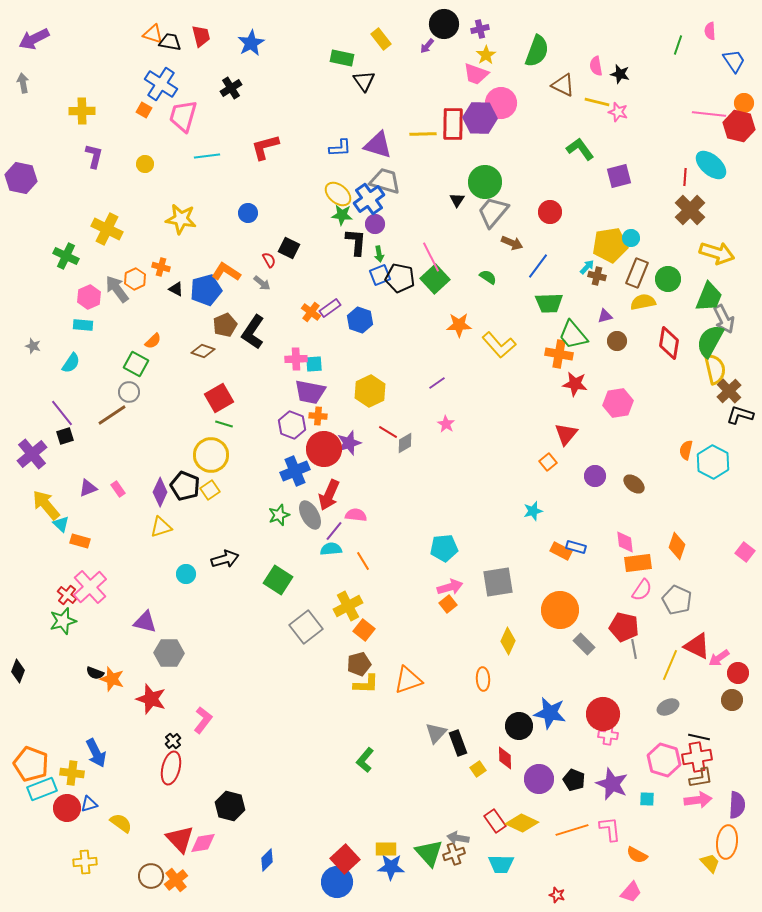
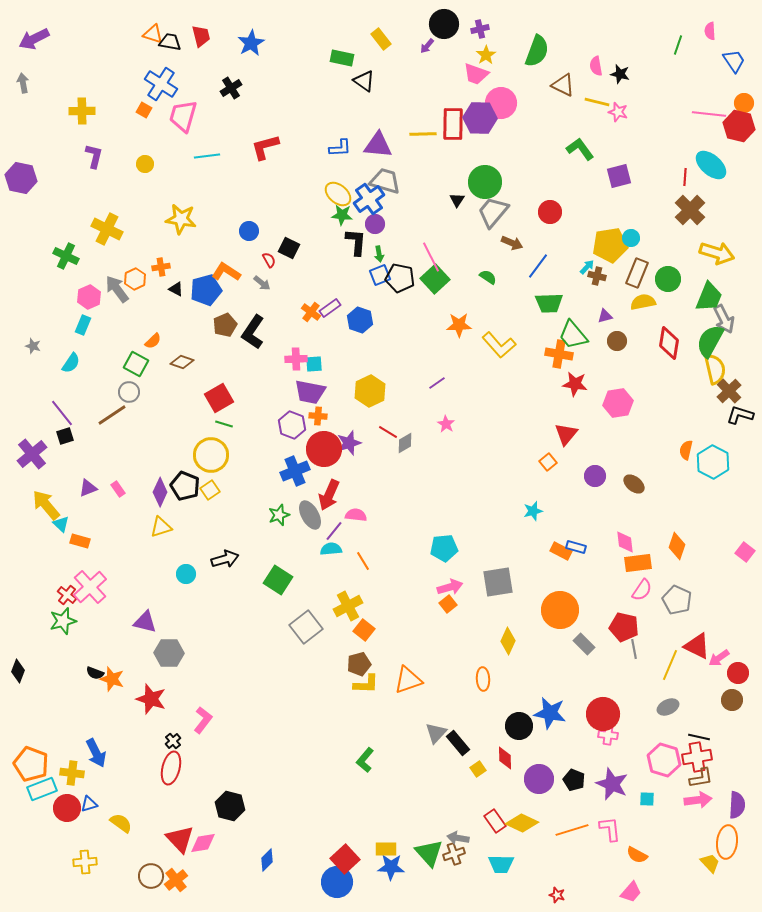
black triangle at (364, 81): rotated 20 degrees counterclockwise
purple triangle at (378, 145): rotated 12 degrees counterclockwise
blue circle at (248, 213): moved 1 px right, 18 px down
orange cross at (161, 267): rotated 24 degrees counterclockwise
cyan rectangle at (83, 325): rotated 72 degrees counterclockwise
brown diamond at (203, 351): moved 21 px left, 11 px down
black rectangle at (458, 743): rotated 20 degrees counterclockwise
